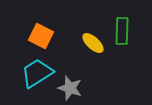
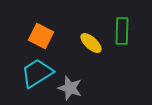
yellow ellipse: moved 2 px left
